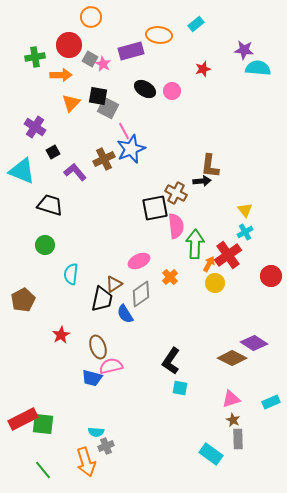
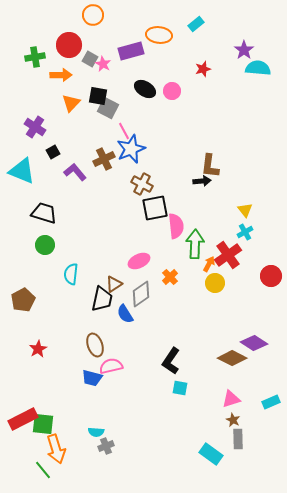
orange circle at (91, 17): moved 2 px right, 2 px up
purple star at (244, 50): rotated 30 degrees clockwise
brown cross at (176, 193): moved 34 px left, 9 px up
black trapezoid at (50, 205): moved 6 px left, 8 px down
red star at (61, 335): moved 23 px left, 14 px down
brown ellipse at (98, 347): moved 3 px left, 2 px up
orange arrow at (86, 462): moved 30 px left, 13 px up
